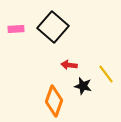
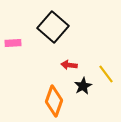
pink rectangle: moved 3 px left, 14 px down
black star: rotated 30 degrees clockwise
